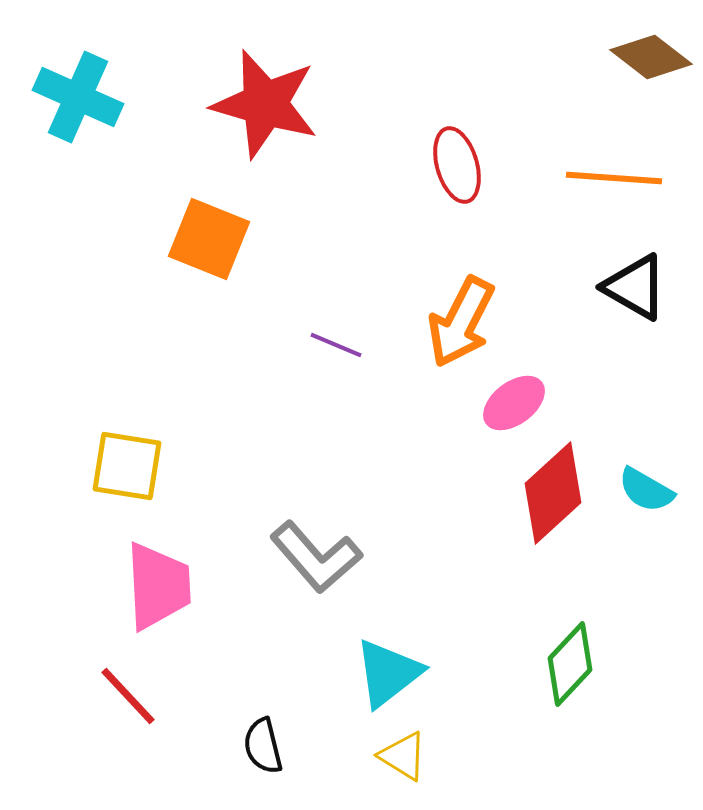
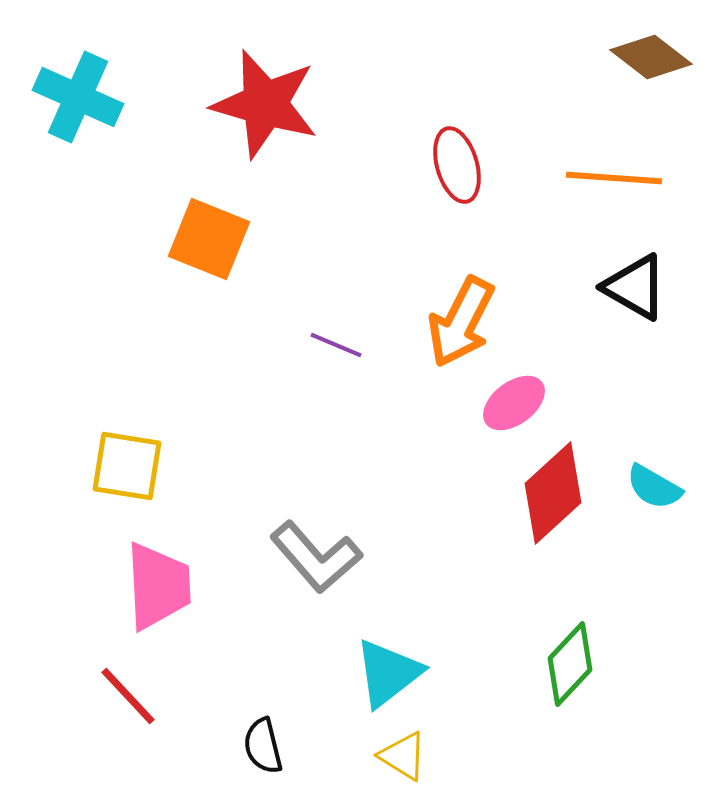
cyan semicircle: moved 8 px right, 3 px up
